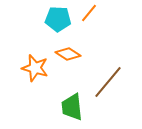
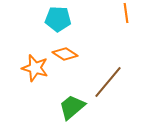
orange line: moved 37 px right; rotated 48 degrees counterclockwise
orange diamond: moved 3 px left
green trapezoid: rotated 56 degrees clockwise
